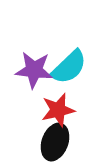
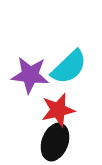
purple star: moved 4 px left, 5 px down
